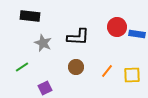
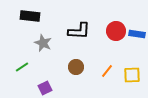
red circle: moved 1 px left, 4 px down
black L-shape: moved 1 px right, 6 px up
